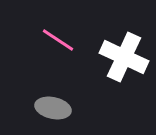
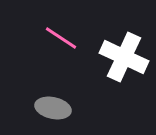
pink line: moved 3 px right, 2 px up
